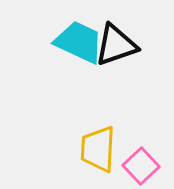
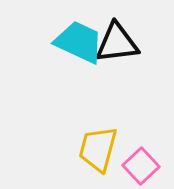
black triangle: moved 1 px right, 2 px up; rotated 12 degrees clockwise
yellow trapezoid: rotated 12 degrees clockwise
